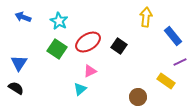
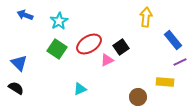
blue arrow: moved 2 px right, 2 px up
cyan star: rotated 12 degrees clockwise
blue rectangle: moved 4 px down
red ellipse: moved 1 px right, 2 px down
black square: moved 2 px right, 1 px down; rotated 21 degrees clockwise
blue triangle: rotated 18 degrees counterclockwise
pink triangle: moved 17 px right, 11 px up
yellow rectangle: moved 1 px left, 1 px down; rotated 30 degrees counterclockwise
cyan triangle: rotated 16 degrees clockwise
